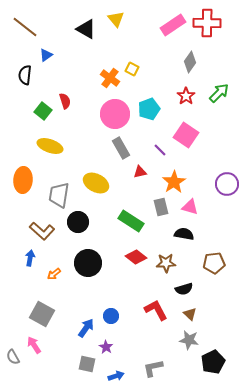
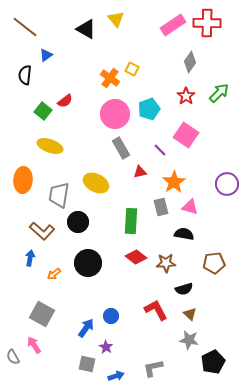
red semicircle at (65, 101): rotated 70 degrees clockwise
green rectangle at (131, 221): rotated 60 degrees clockwise
